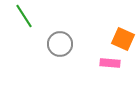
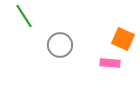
gray circle: moved 1 px down
